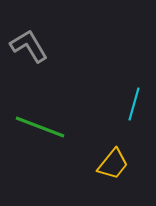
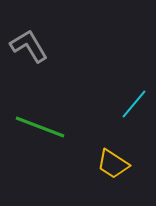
cyan line: rotated 24 degrees clockwise
yellow trapezoid: rotated 84 degrees clockwise
